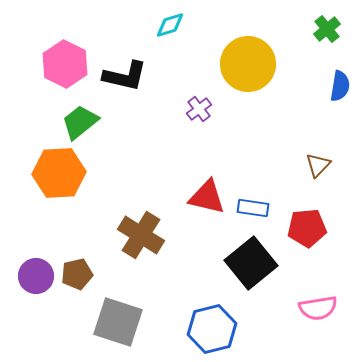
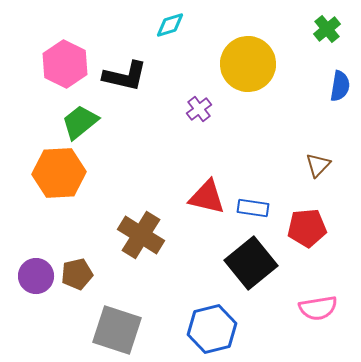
gray square: moved 1 px left, 8 px down
